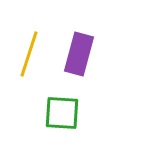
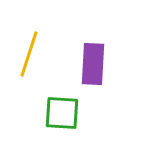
purple rectangle: moved 14 px right, 10 px down; rotated 12 degrees counterclockwise
